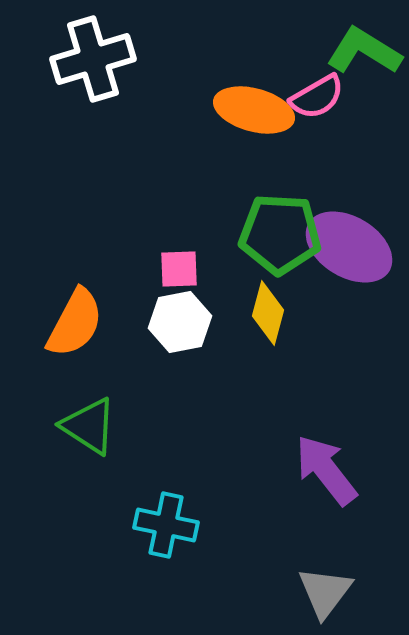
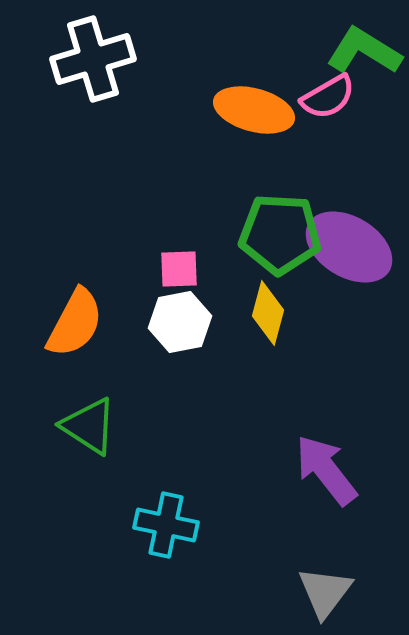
pink semicircle: moved 11 px right
